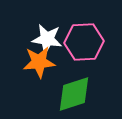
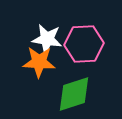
pink hexagon: moved 2 px down
orange star: rotated 8 degrees clockwise
